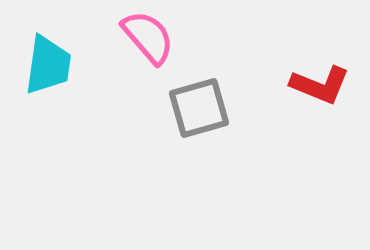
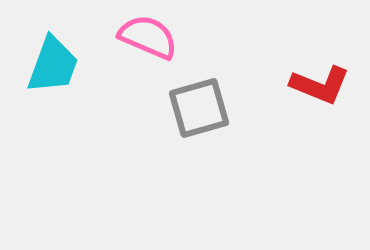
pink semicircle: rotated 26 degrees counterclockwise
cyan trapezoid: moved 5 px right; rotated 12 degrees clockwise
